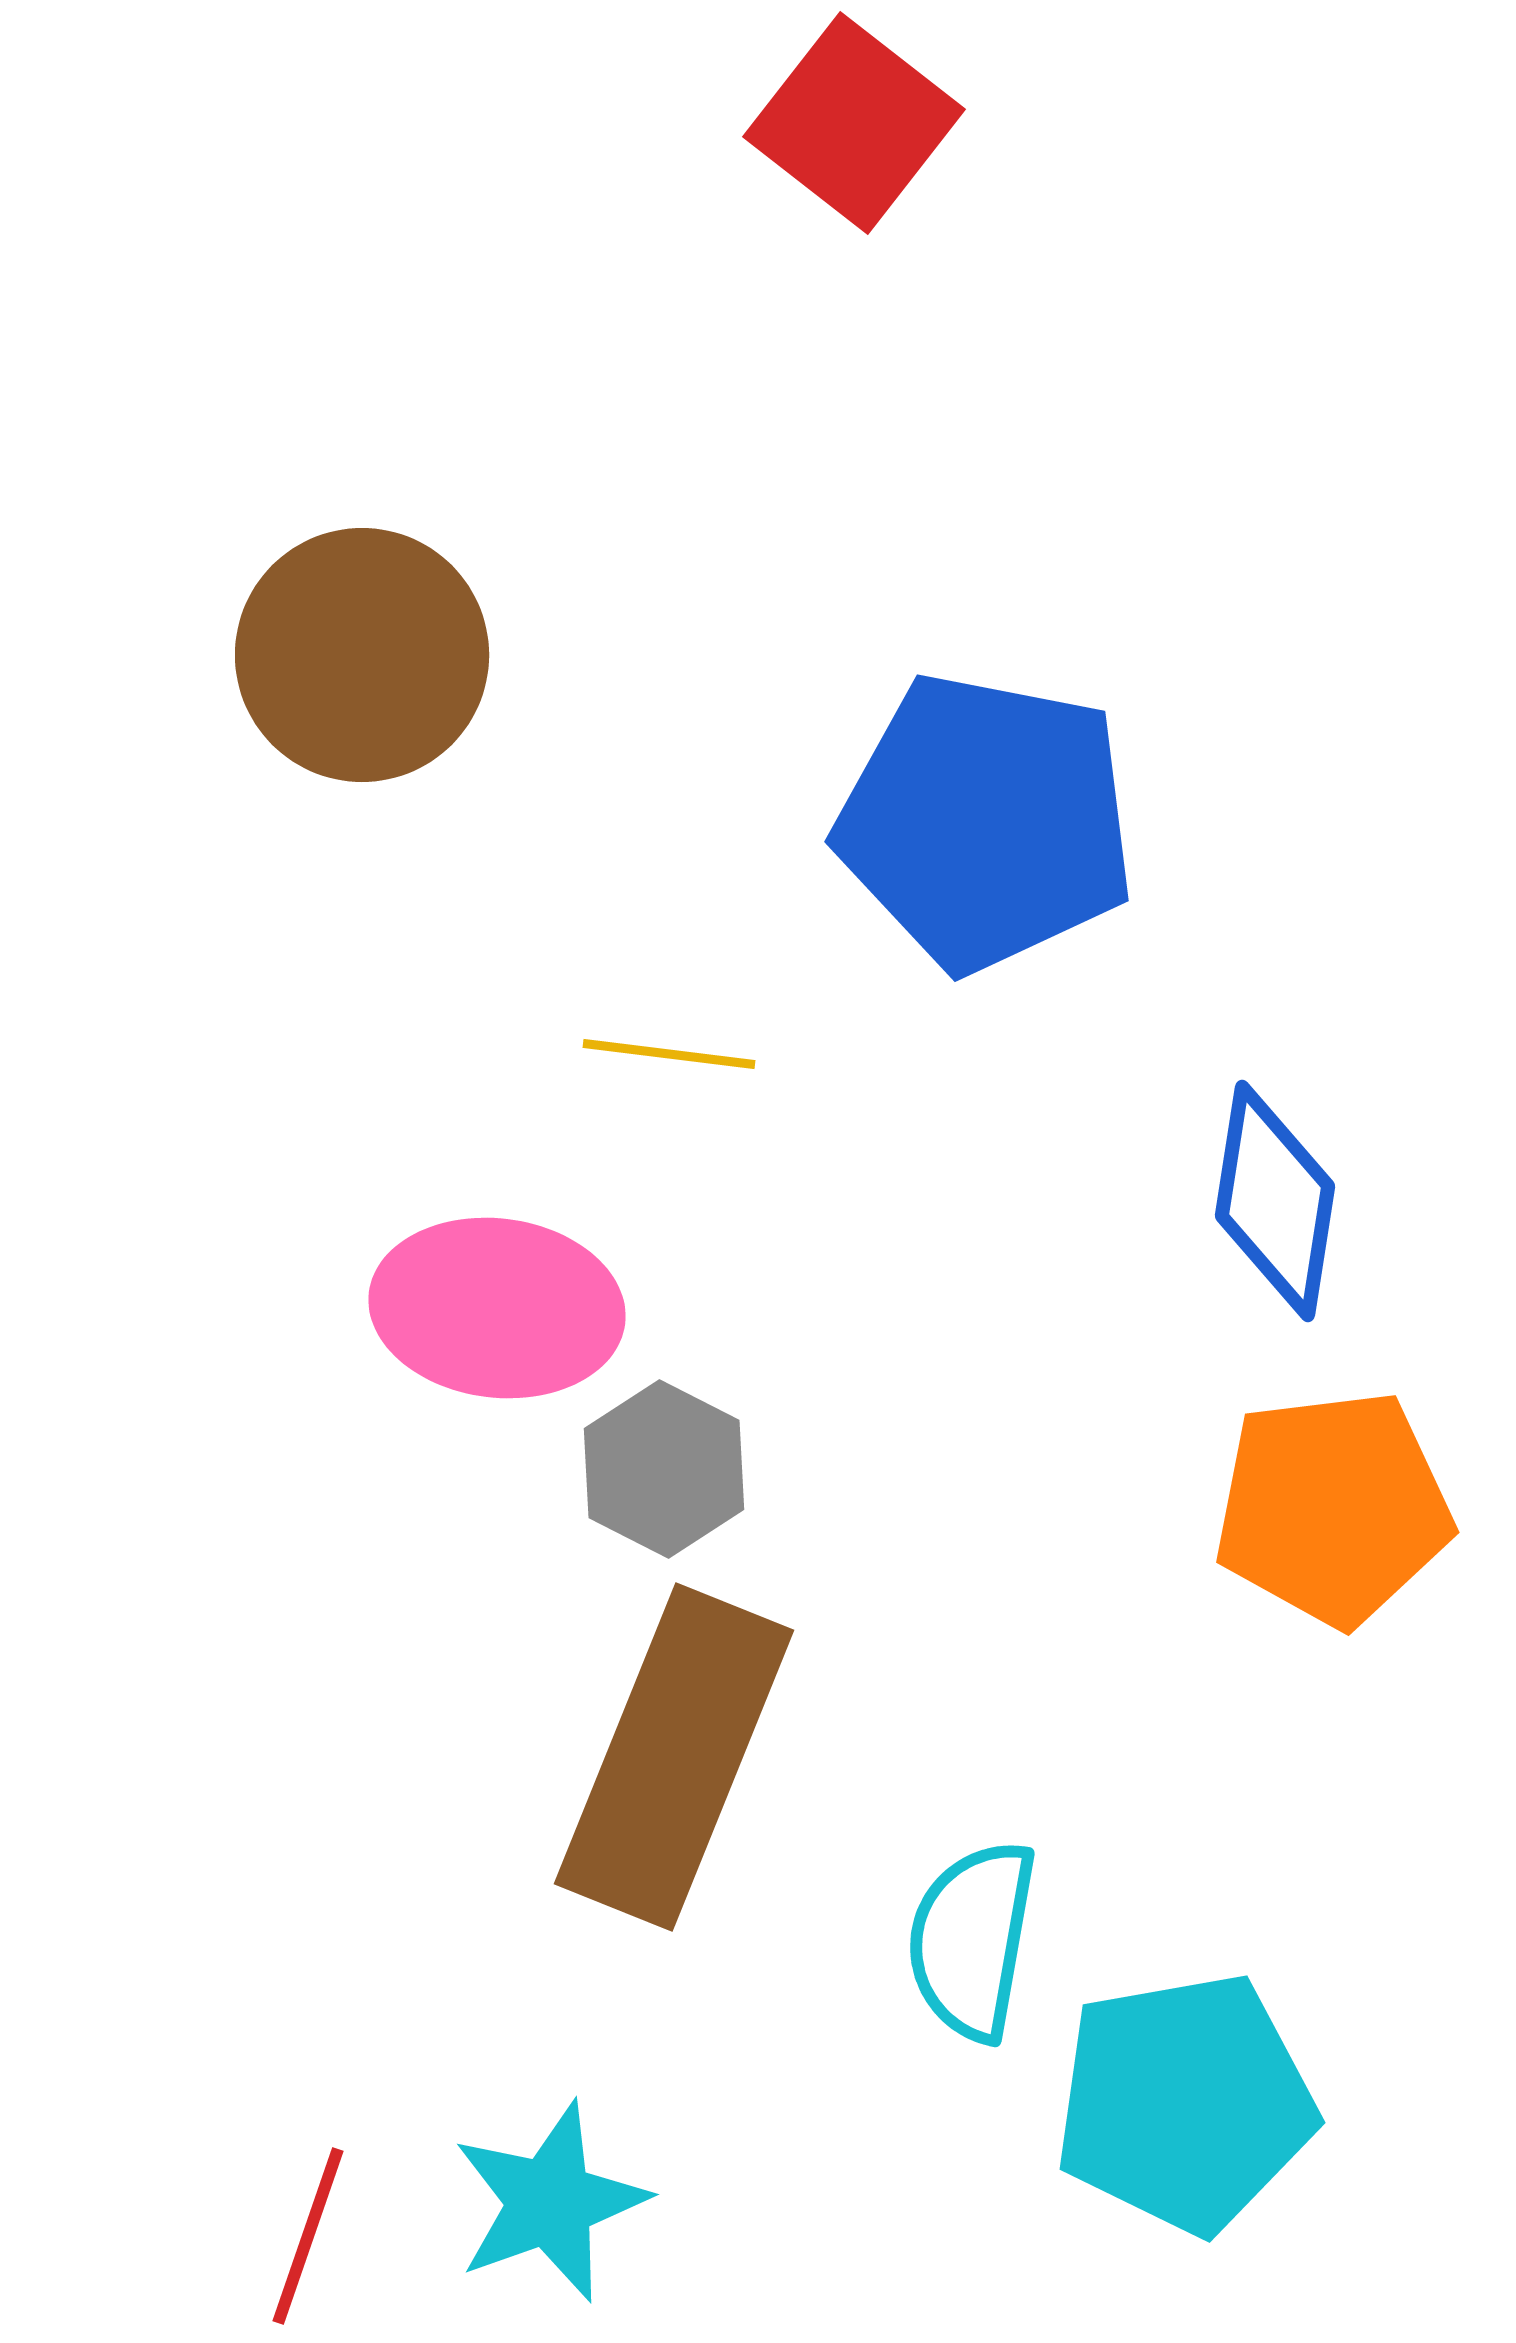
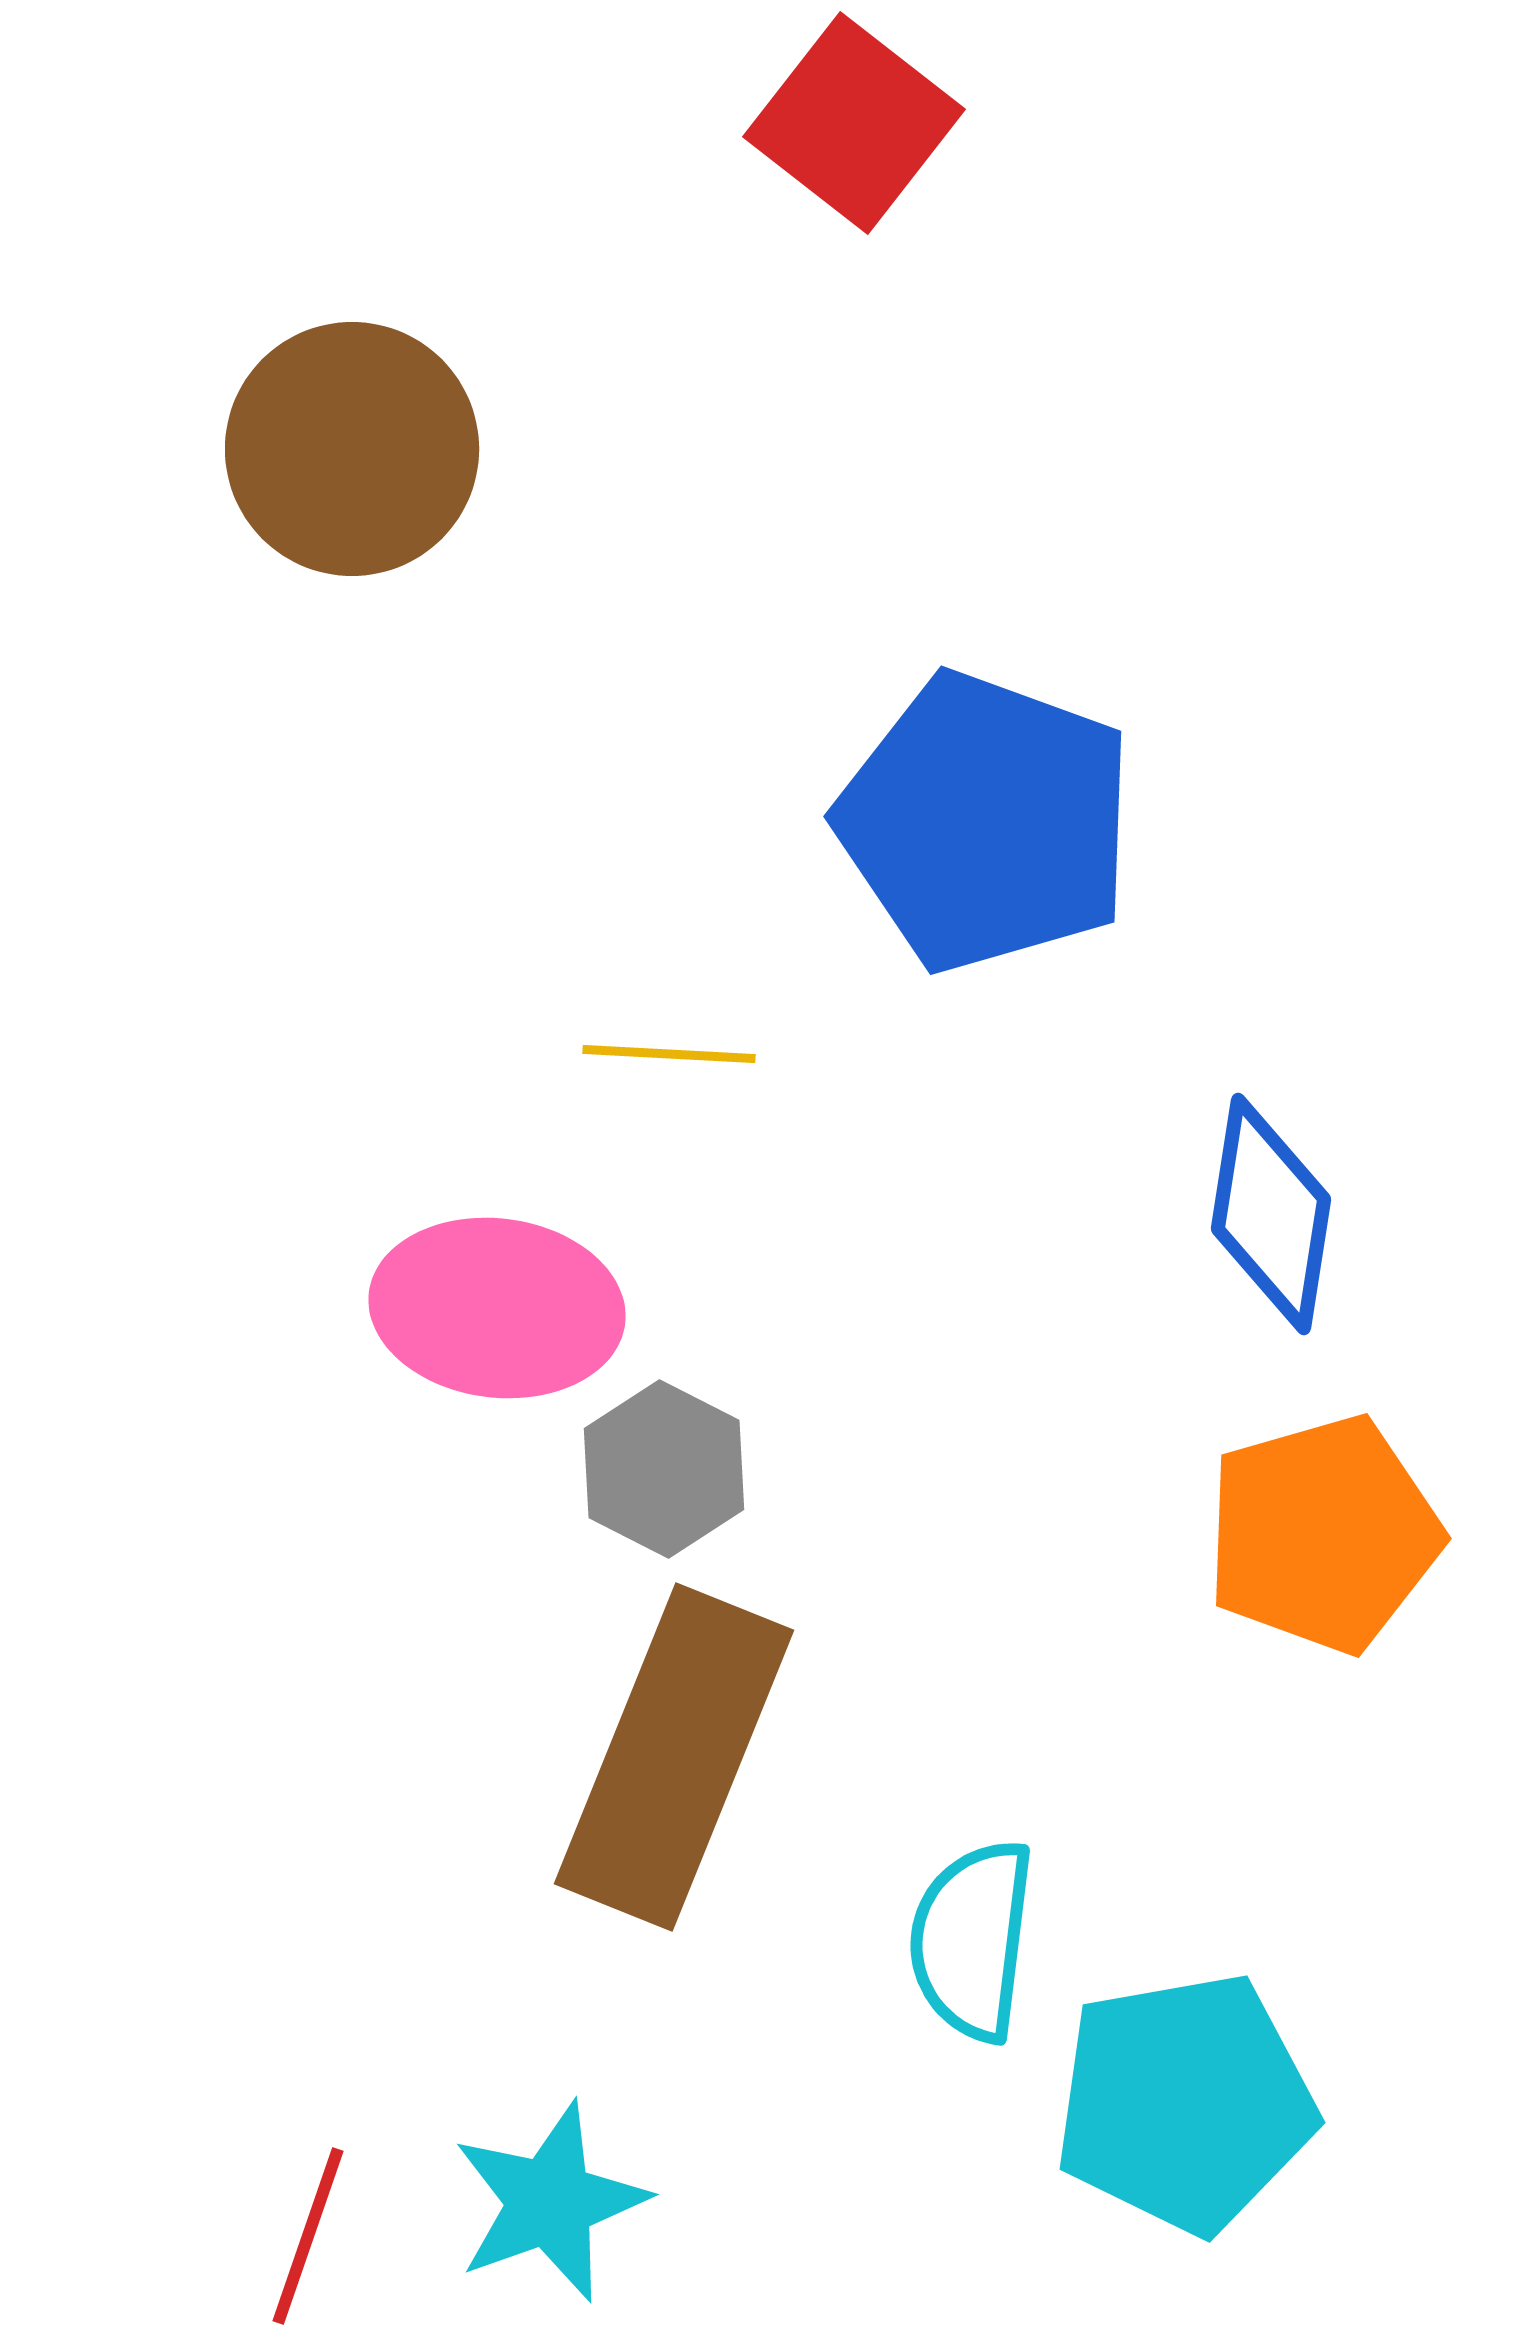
brown circle: moved 10 px left, 206 px up
blue pentagon: rotated 9 degrees clockwise
yellow line: rotated 4 degrees counterclockwise
blue diamond: moved 4 px left, 13 px down
orange pentagon: moved 10 px left, 26 px down; rotated 9 degrees counterclockwise
cyan semicircle: rotated 3 degrees counterclockwise
